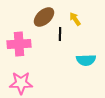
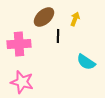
yellow arrow: rotated 56 degrees clockwise
black line: moved 2 px left, 2 px down
cyan semicircle: moved 2 px down; rotated 36 degrees clockwise
pink star: moved 1 px right, 1 px up; rotated 15 degrees clockwise
